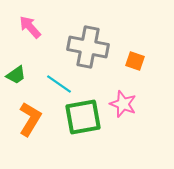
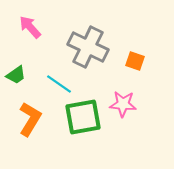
gray cross: rotated 15 degrees clockwise
pink star: rotated 16 degrees counterclockwise
